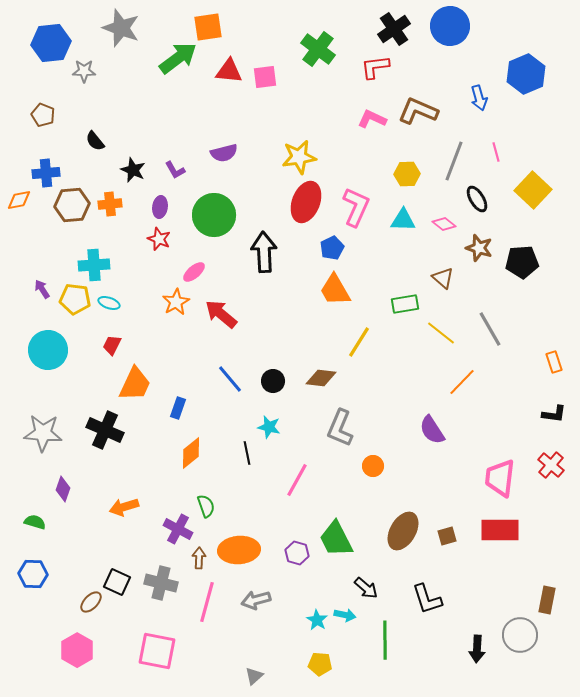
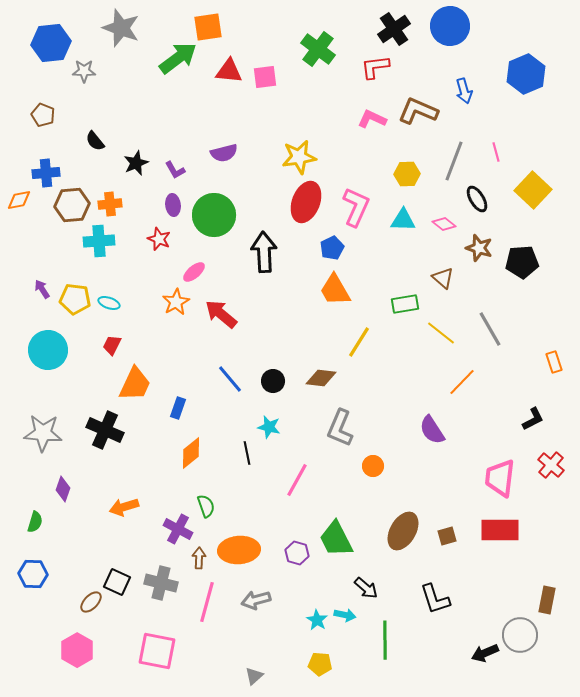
blue arrow at (479, 98): moved 15 px left, 7 px up
black star at (133, 170): moved 3 px right, 7 px up; rotated 25 degrees clockwise
purple ellipse at (160, 207): moved 13 px right, 2 px up; rotated 15 degrees counterclockwise
cyan cross at (94, 265): moved 5 px right, 24 px up
black L-shape at (554, 414): moved 21 px left, 5 px down; rotated 35 degrees counterclockwise
green semicircle at (35, 522): rotated 90 degrees clockwise
black L-shape at (427, 599): moved 8 px right
black arrow at (477, 649): moved 8 px right, 4 px down; rotated 64 degrees clockwise
